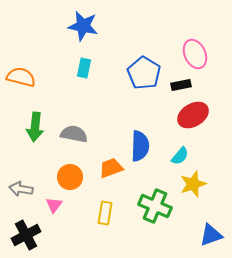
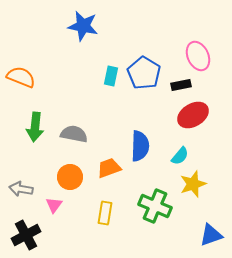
pink ellipse: moved 3 px right, 2 px down
cyan rectangle: moved 27 px right, 8 px down
orange semicircle: rotated 8 degrees clockwise
orange trapezoid: moved 2 px left
